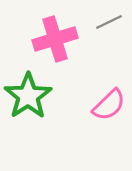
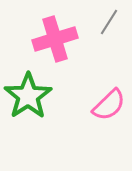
gray line: rotated 32 degrees counterclockwise
